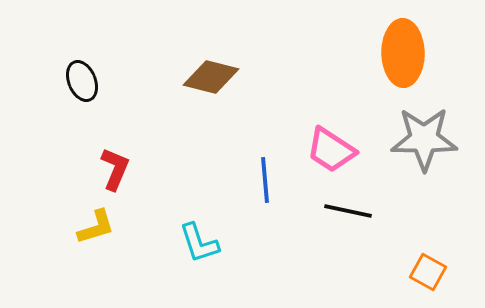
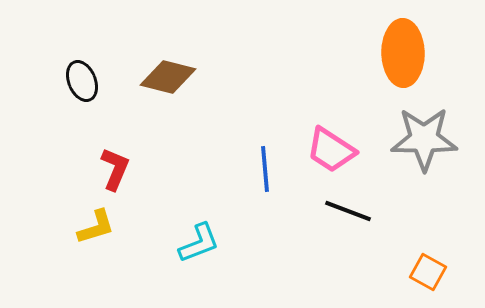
brown diamond: moved 43 px left
blue line: moved 11 px up
black line: rotated 9 degrees clockwise
cyan L-shape: rotated 93 degrees counterclockwise
